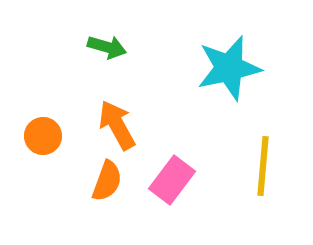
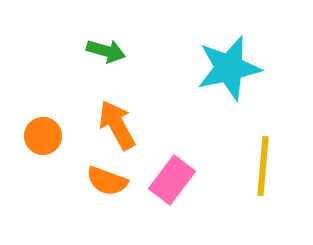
green arrow: moved 1 px left, 4 px down
orange semicircle: rotated 90 degrees clockwise
